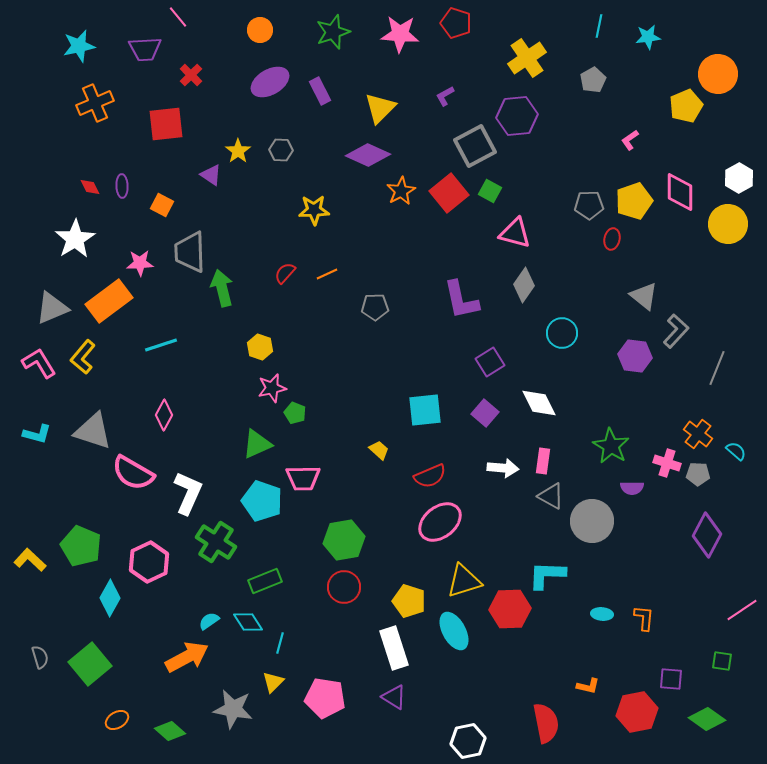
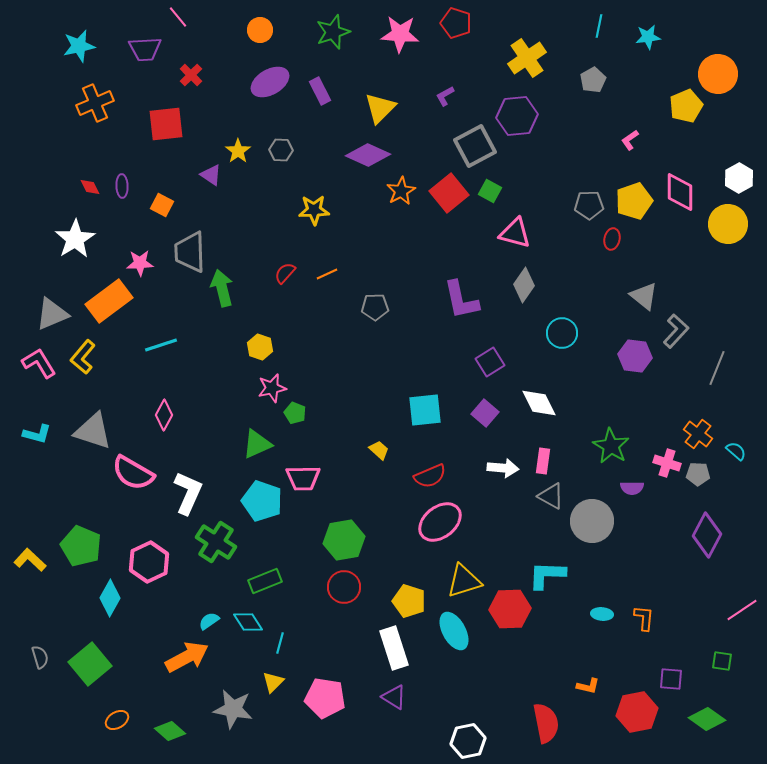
gray triangle at (52, 308): moved 6 px down
